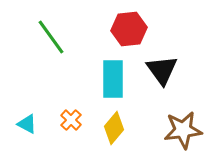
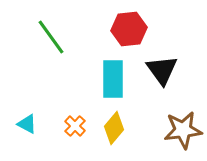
orange cross: moved 4 px right, 6 px down
